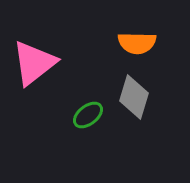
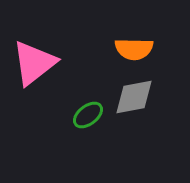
orange semicircle: moved 3 px left, 6 px down
gray diamond: rotated 63 degrees clockwise
